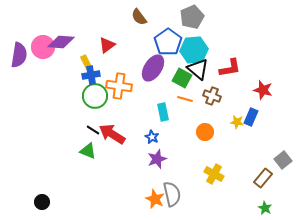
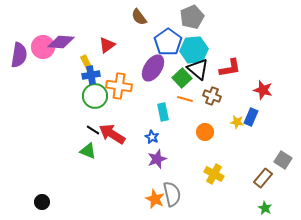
green square: rotated 18 degrees clockwise
gray square: rotated 18 degrees counterclockwise
